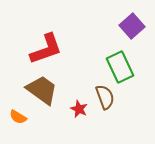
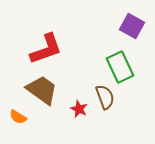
purple square: rotated 20 degrees counterclockwise
